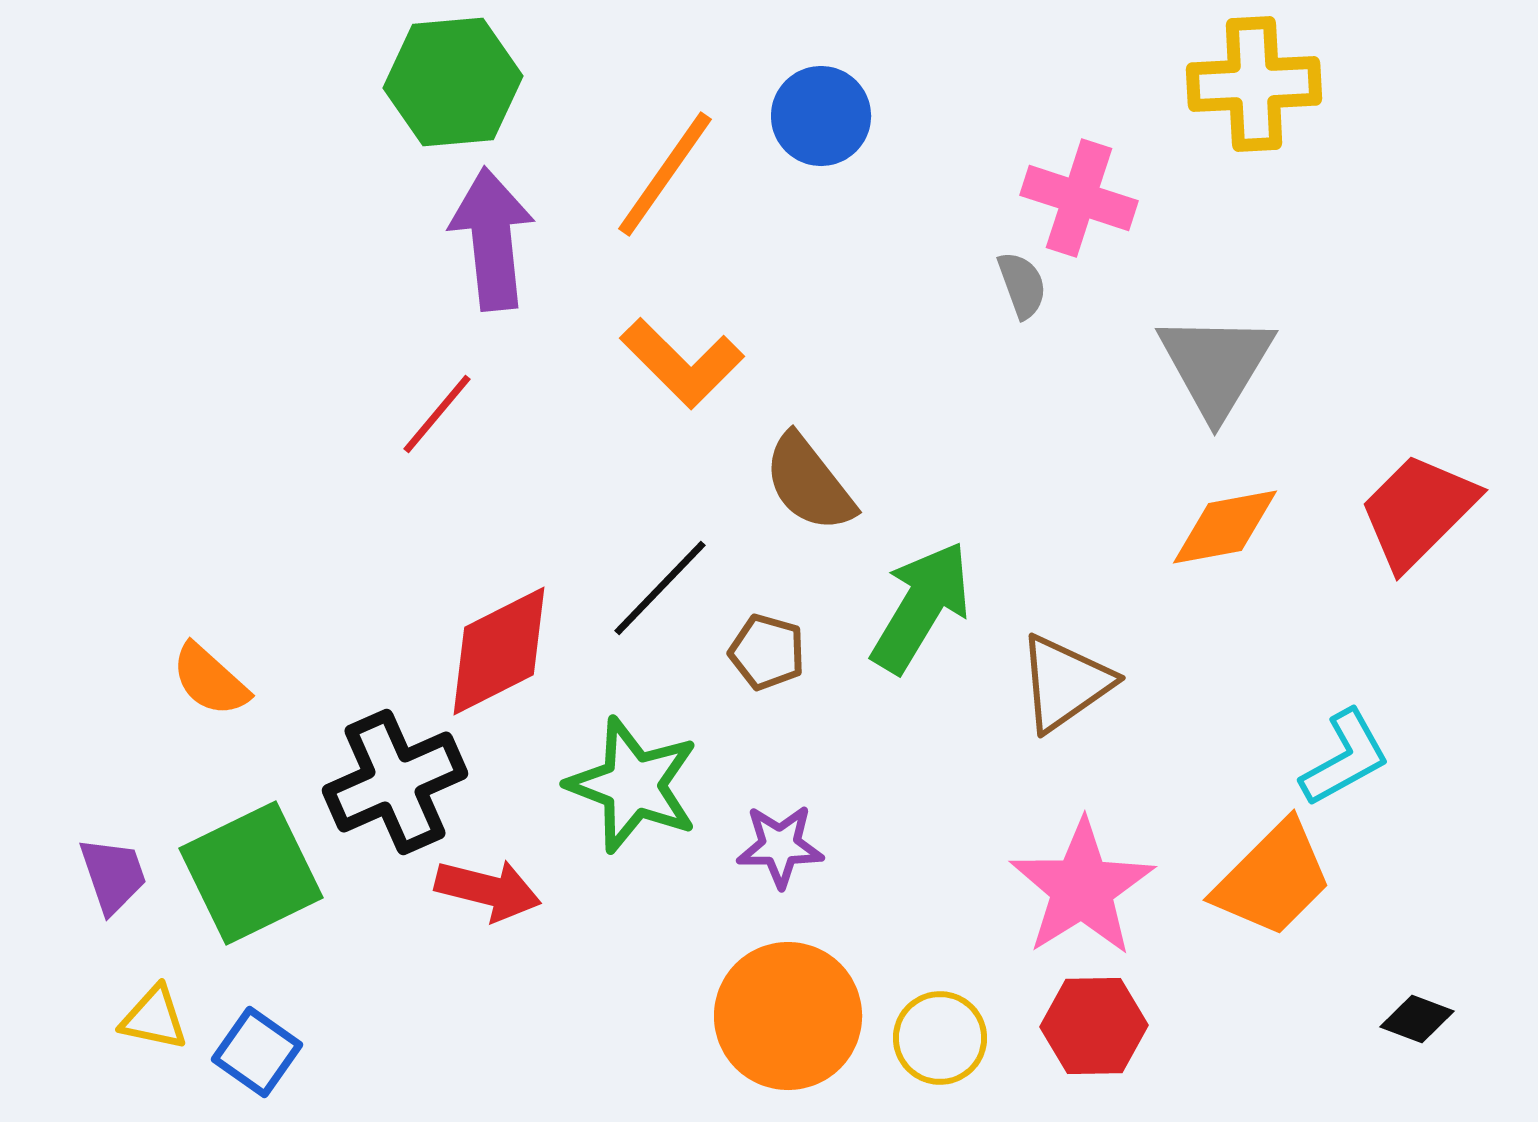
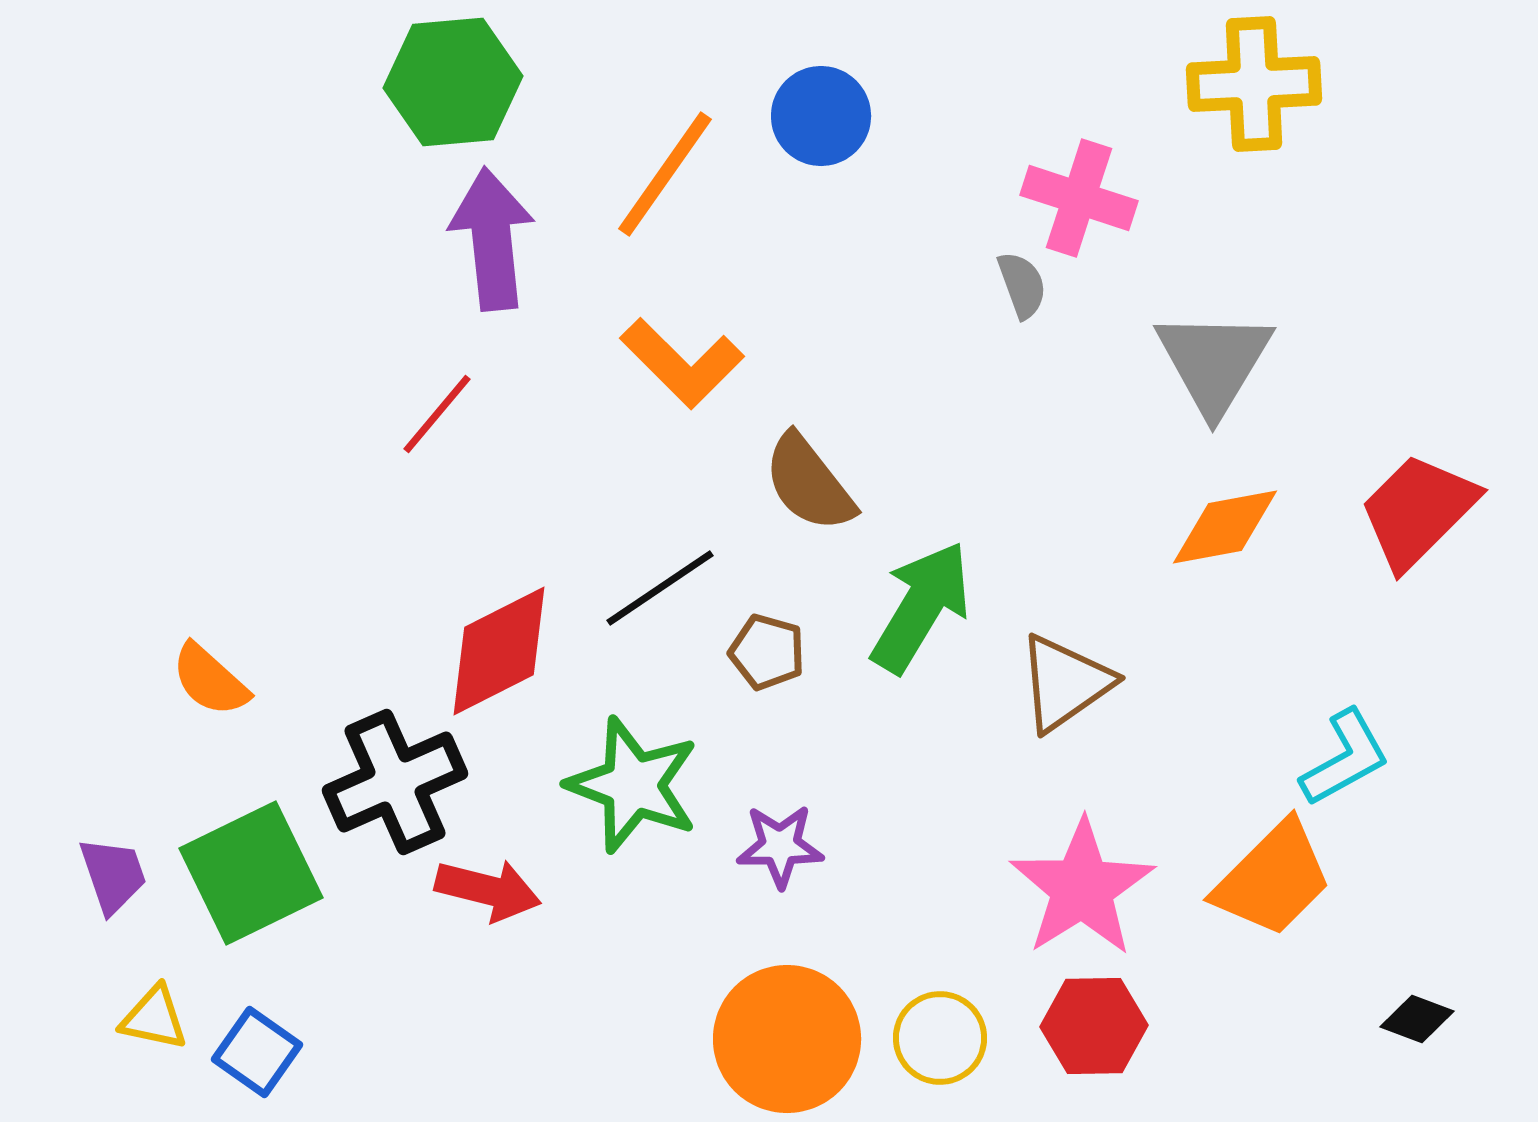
gray triangle: moved 2 px left, 3 px up
black line: rotated 12 degrees clockwise
orange circle: moved 1 px left, 23 px down
